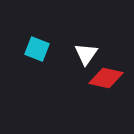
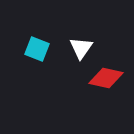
white triangle: moved 5 px left, 6 px up
